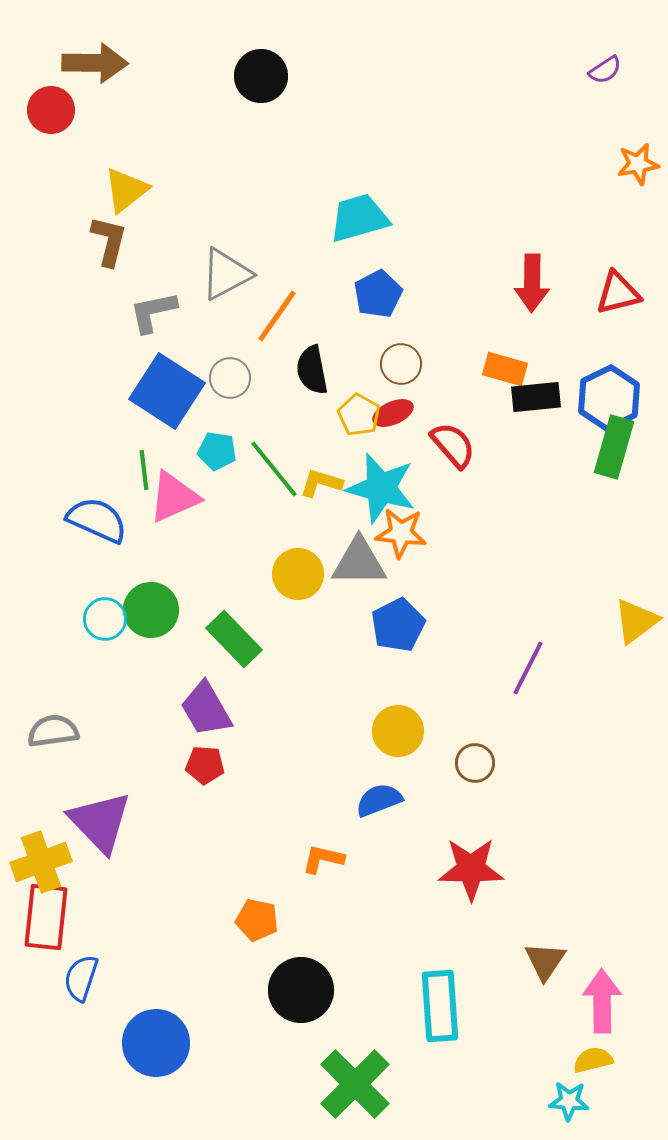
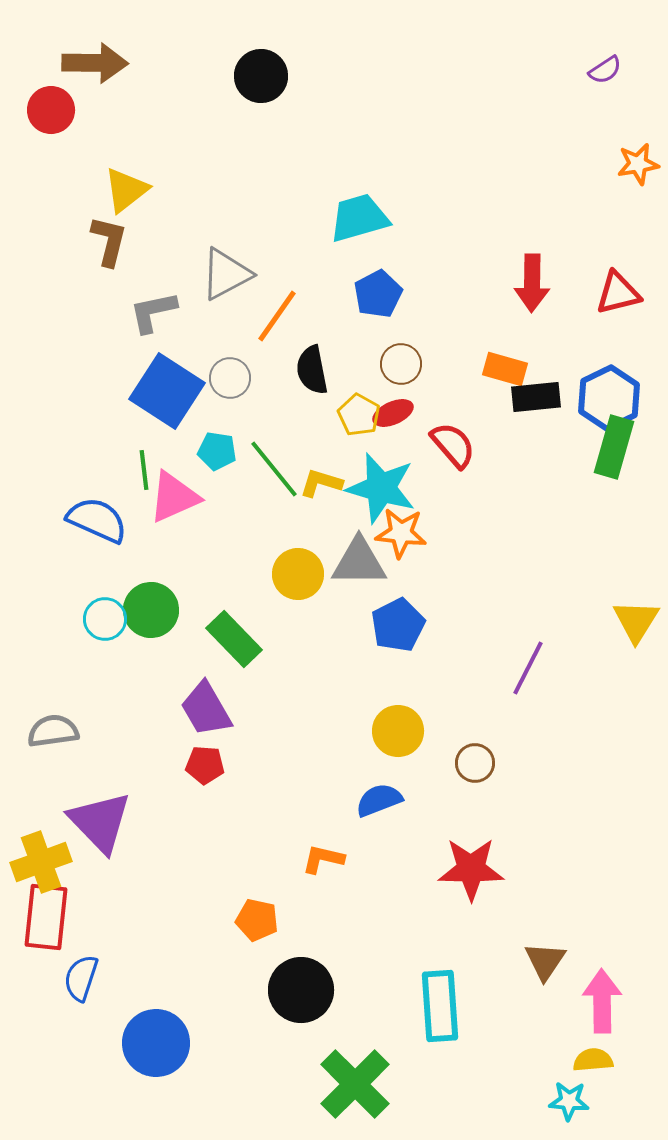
yellow triangle at (636, 621): rotated 21 degrees counterclockwise
yellow semicircle at (593, 1060): rotated 9 degrees clockwise
